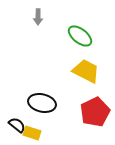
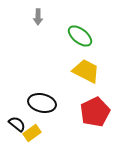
black semicircle: moved 1 px up
yellow rectangle: rotated 54 degrees counterclockwise
